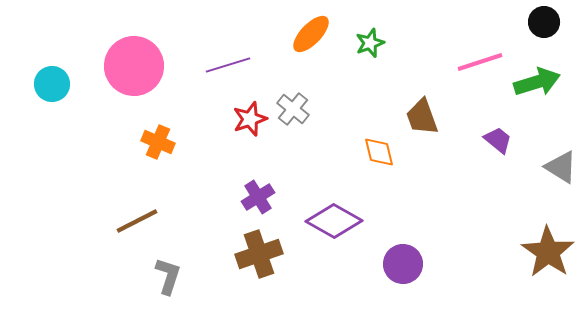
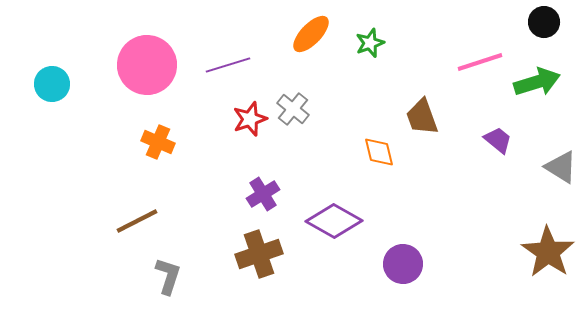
pink circle: moved 13 px right, 1 px up
purple cross: moved 5 px right, 3 px up
